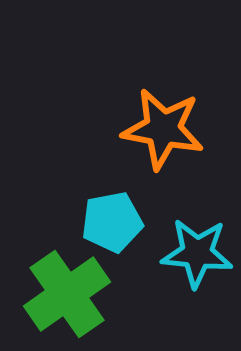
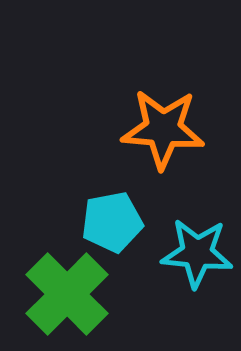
orange star: rotated 6 degrees counterclockwise
green cross: rotated 10 degrees counterclockwise
